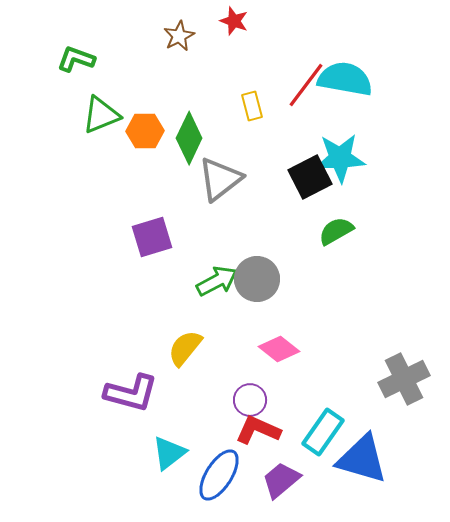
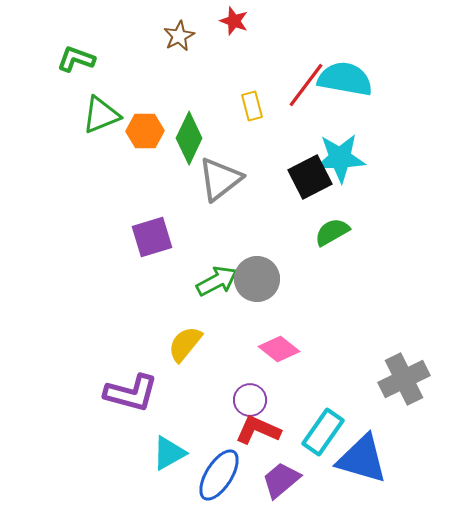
green semicircle: moved 4 px left, 1 px down
yellow semicircle: moved 4 px up
cyan triangle: rotated 9 degrees clockwise
